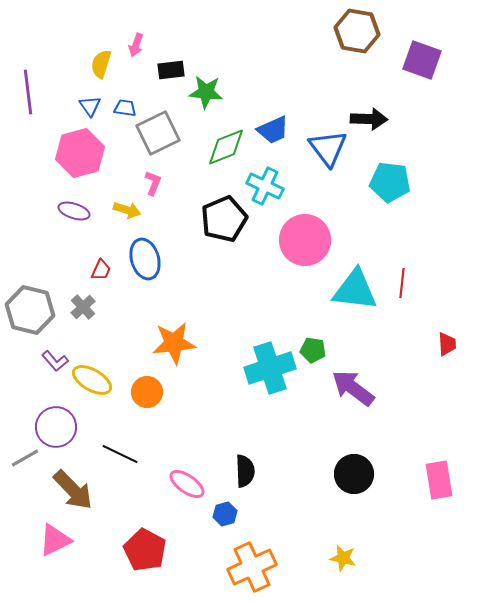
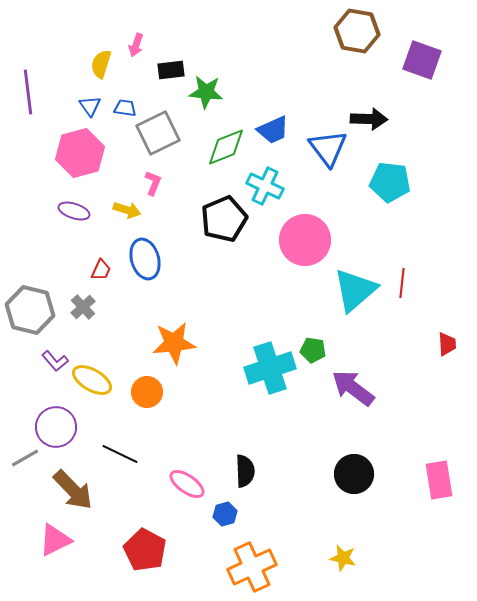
cyan triangle at (355, 290): rotated 48 degrees counterclockwise
